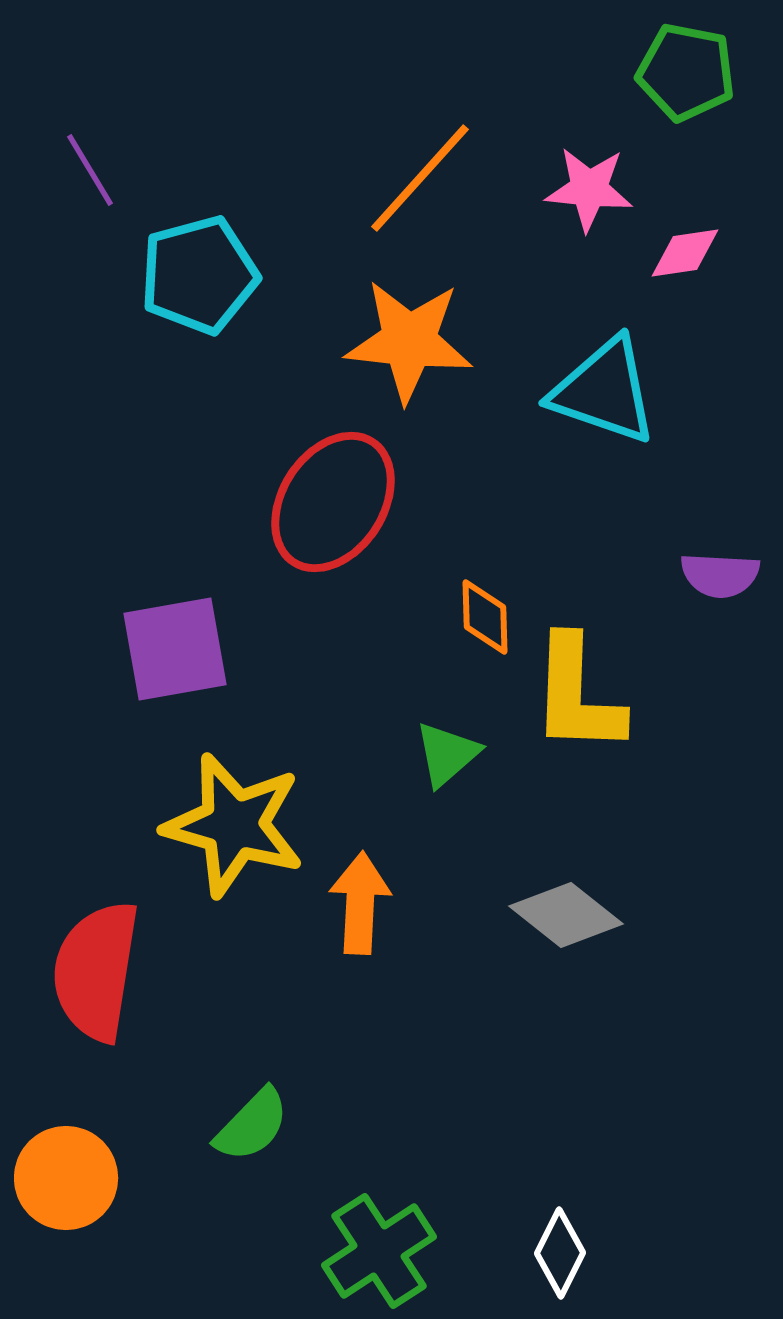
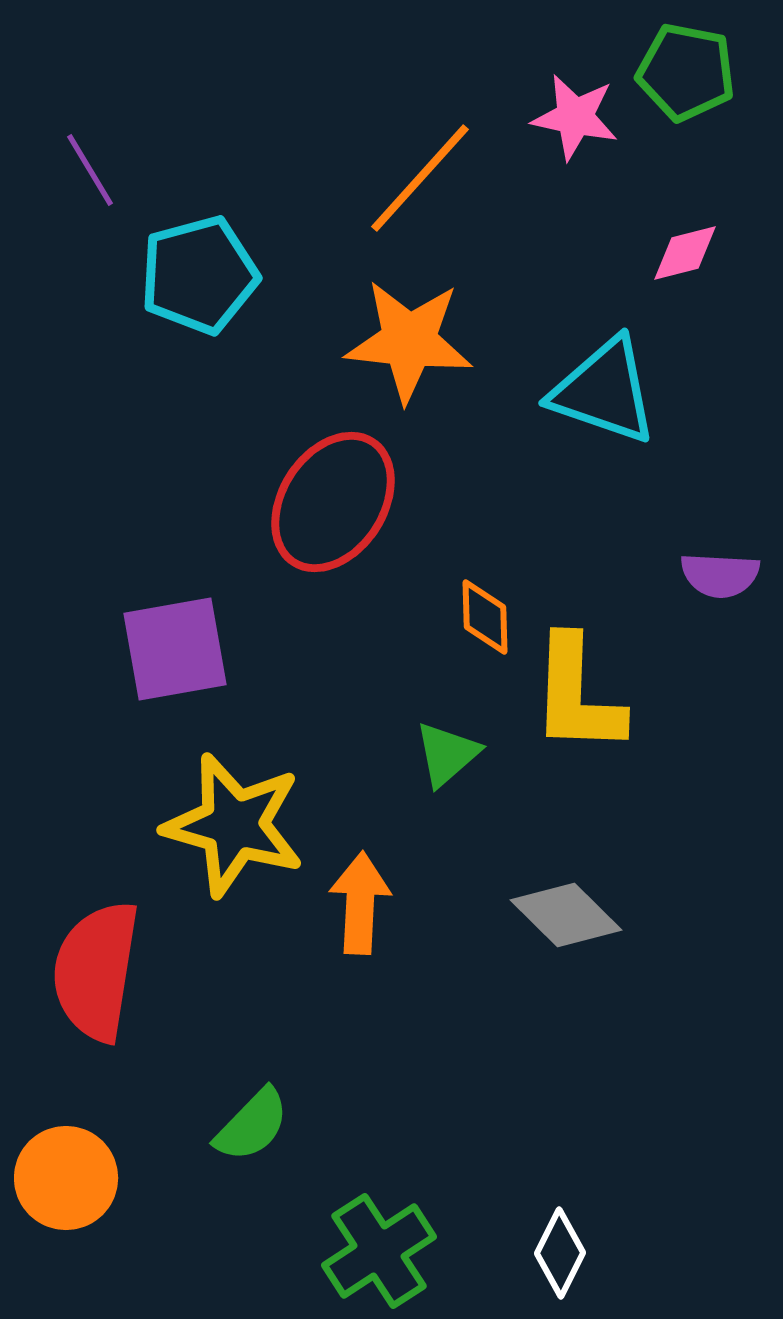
pink star: moved 14 px left, 72 px up; rotated 6 degrees clockwise
pink diamond: rotated 6 degrees counterclockwise
gray diamond: rotated 6 degrees clockwise
